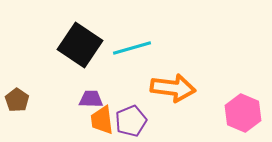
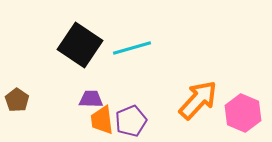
orange arrow: moved 25 px right, 12 px down; rotated 54 degrees counterclockwise
